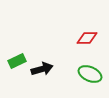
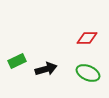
black arrow: moved 4 px right
green ellipse: moved 2 px left, 1 px up
